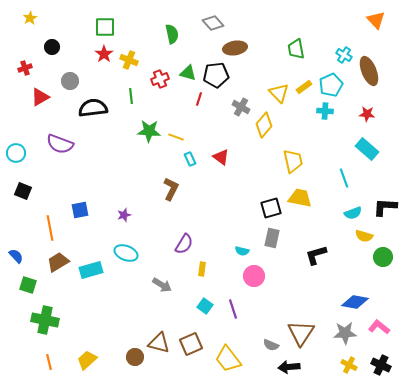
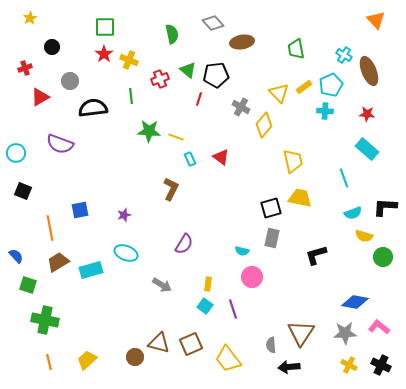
brown ellipse at (235, 48): moved 7 px right, 6 px up
green triangle at (188, 73): moved 3 px up; rotated 24 degrees clockwise
yellow rectangle at (202, 269): moved 6 px right, 15 px down
pink circle at (254, 276): moved 2 px left, 1 px down
gray semicircle at (271, 345): rotated 63 degrees clockwise
